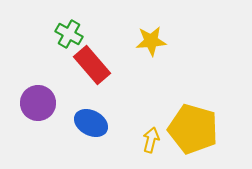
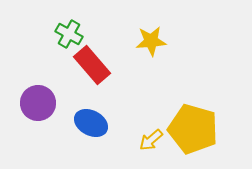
yellow arrow: rotated 145 degrees counterclockwise
